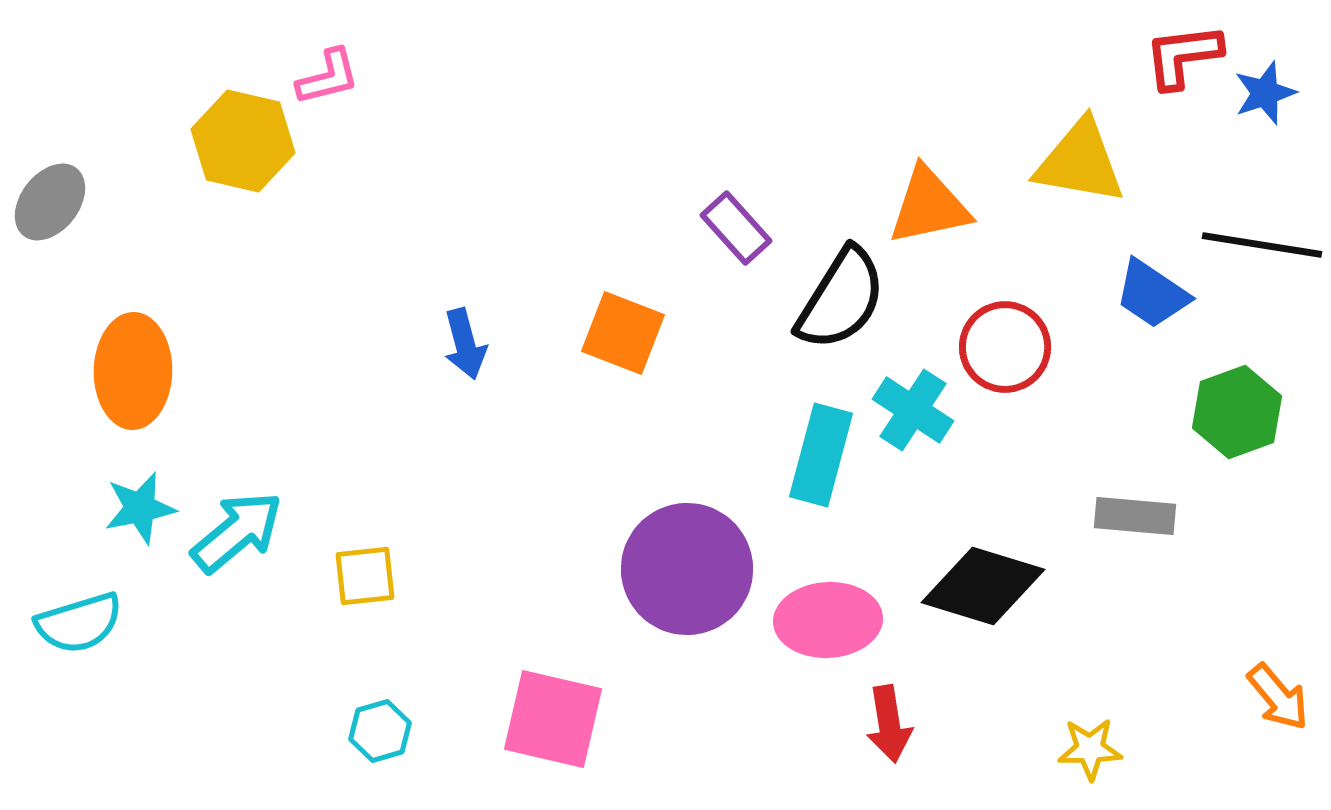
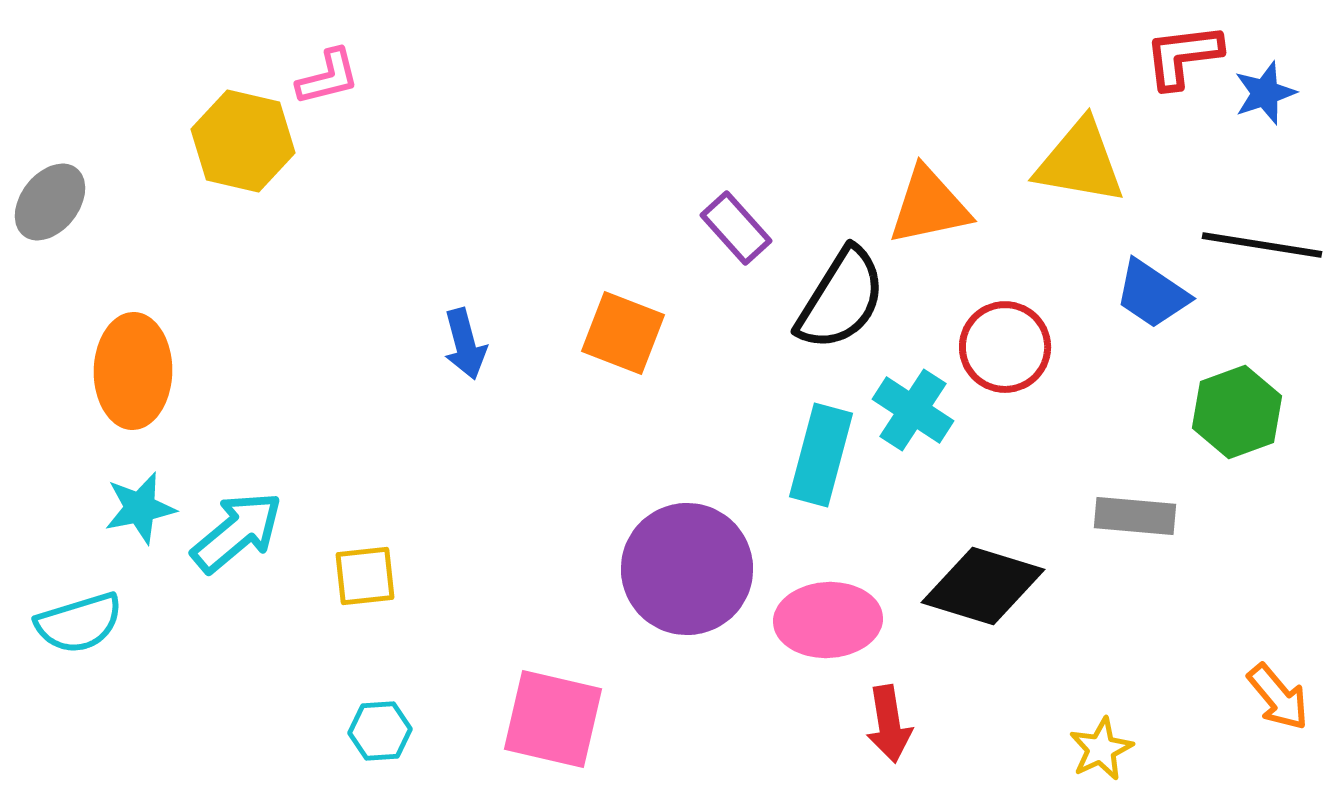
cyan hexagon: rotated 12 degrees clockwise
yellow star: moved 11 px right; rotated 24 degrees counterclockwise
